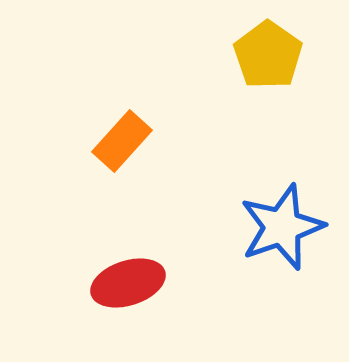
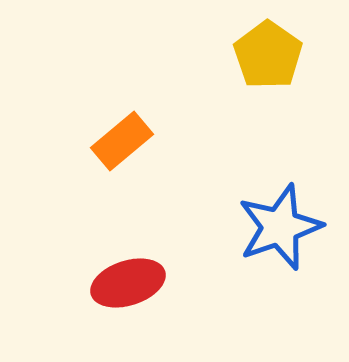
orange rectangle: rotated 8 degrees clockwise
blue star: moved 2 px left
